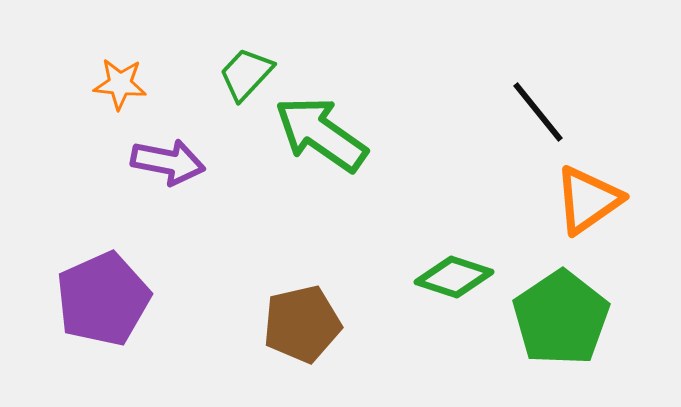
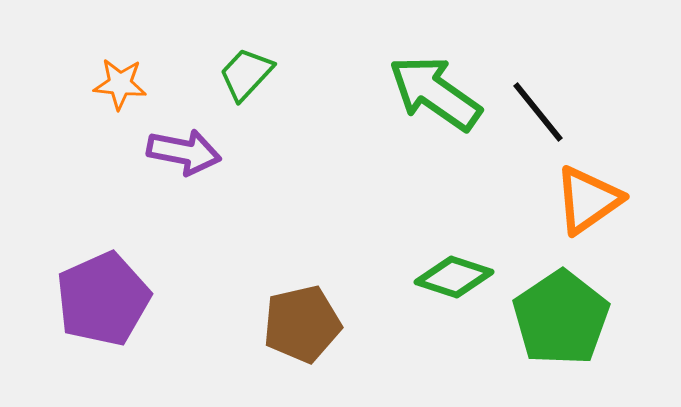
green arrow: moved 114 px right, 41 px up
purple arrow: moved 16 px right, 10 px up
